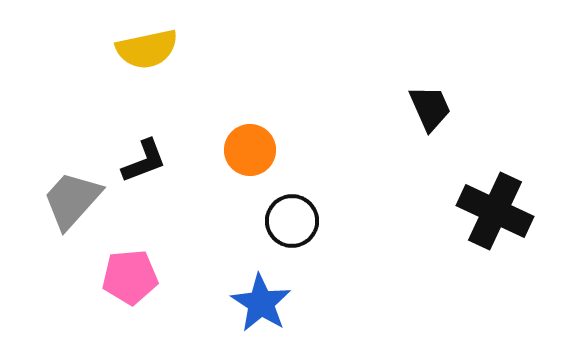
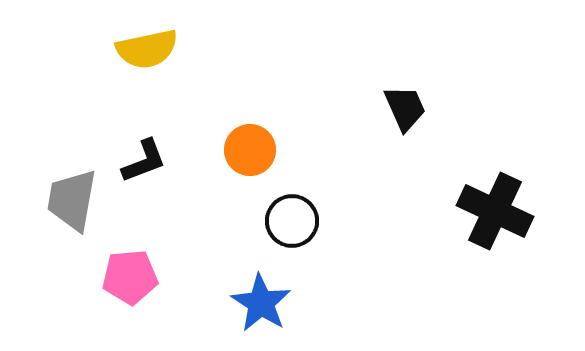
black trapezoid: moved 25 px left
gray trapezoid: rotated 32 degrees counterclockwise
